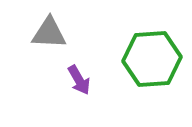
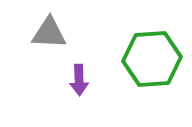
purple arrow: rotated 28 degrees clockwise
